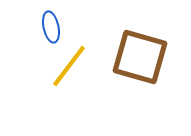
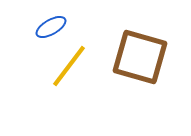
blue ellipse: rotated 72 degrees clockwise
